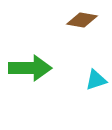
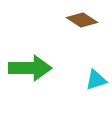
brown diamond: rotated 24 degrees clockwise
